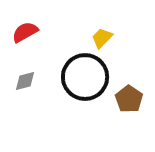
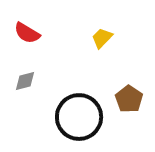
red semicircle: moved 2 px right, 1 px down; rotated 120 degrees counterclockwise
black circle: moved 6 px left, 40 px down
